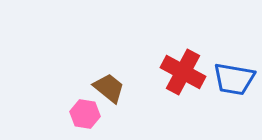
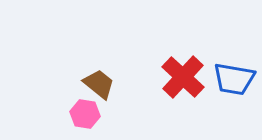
red cross: moved 5 px down; rotated 15 degrees clockwise
brown trapezoid: moved 10 px left, 4 px up
